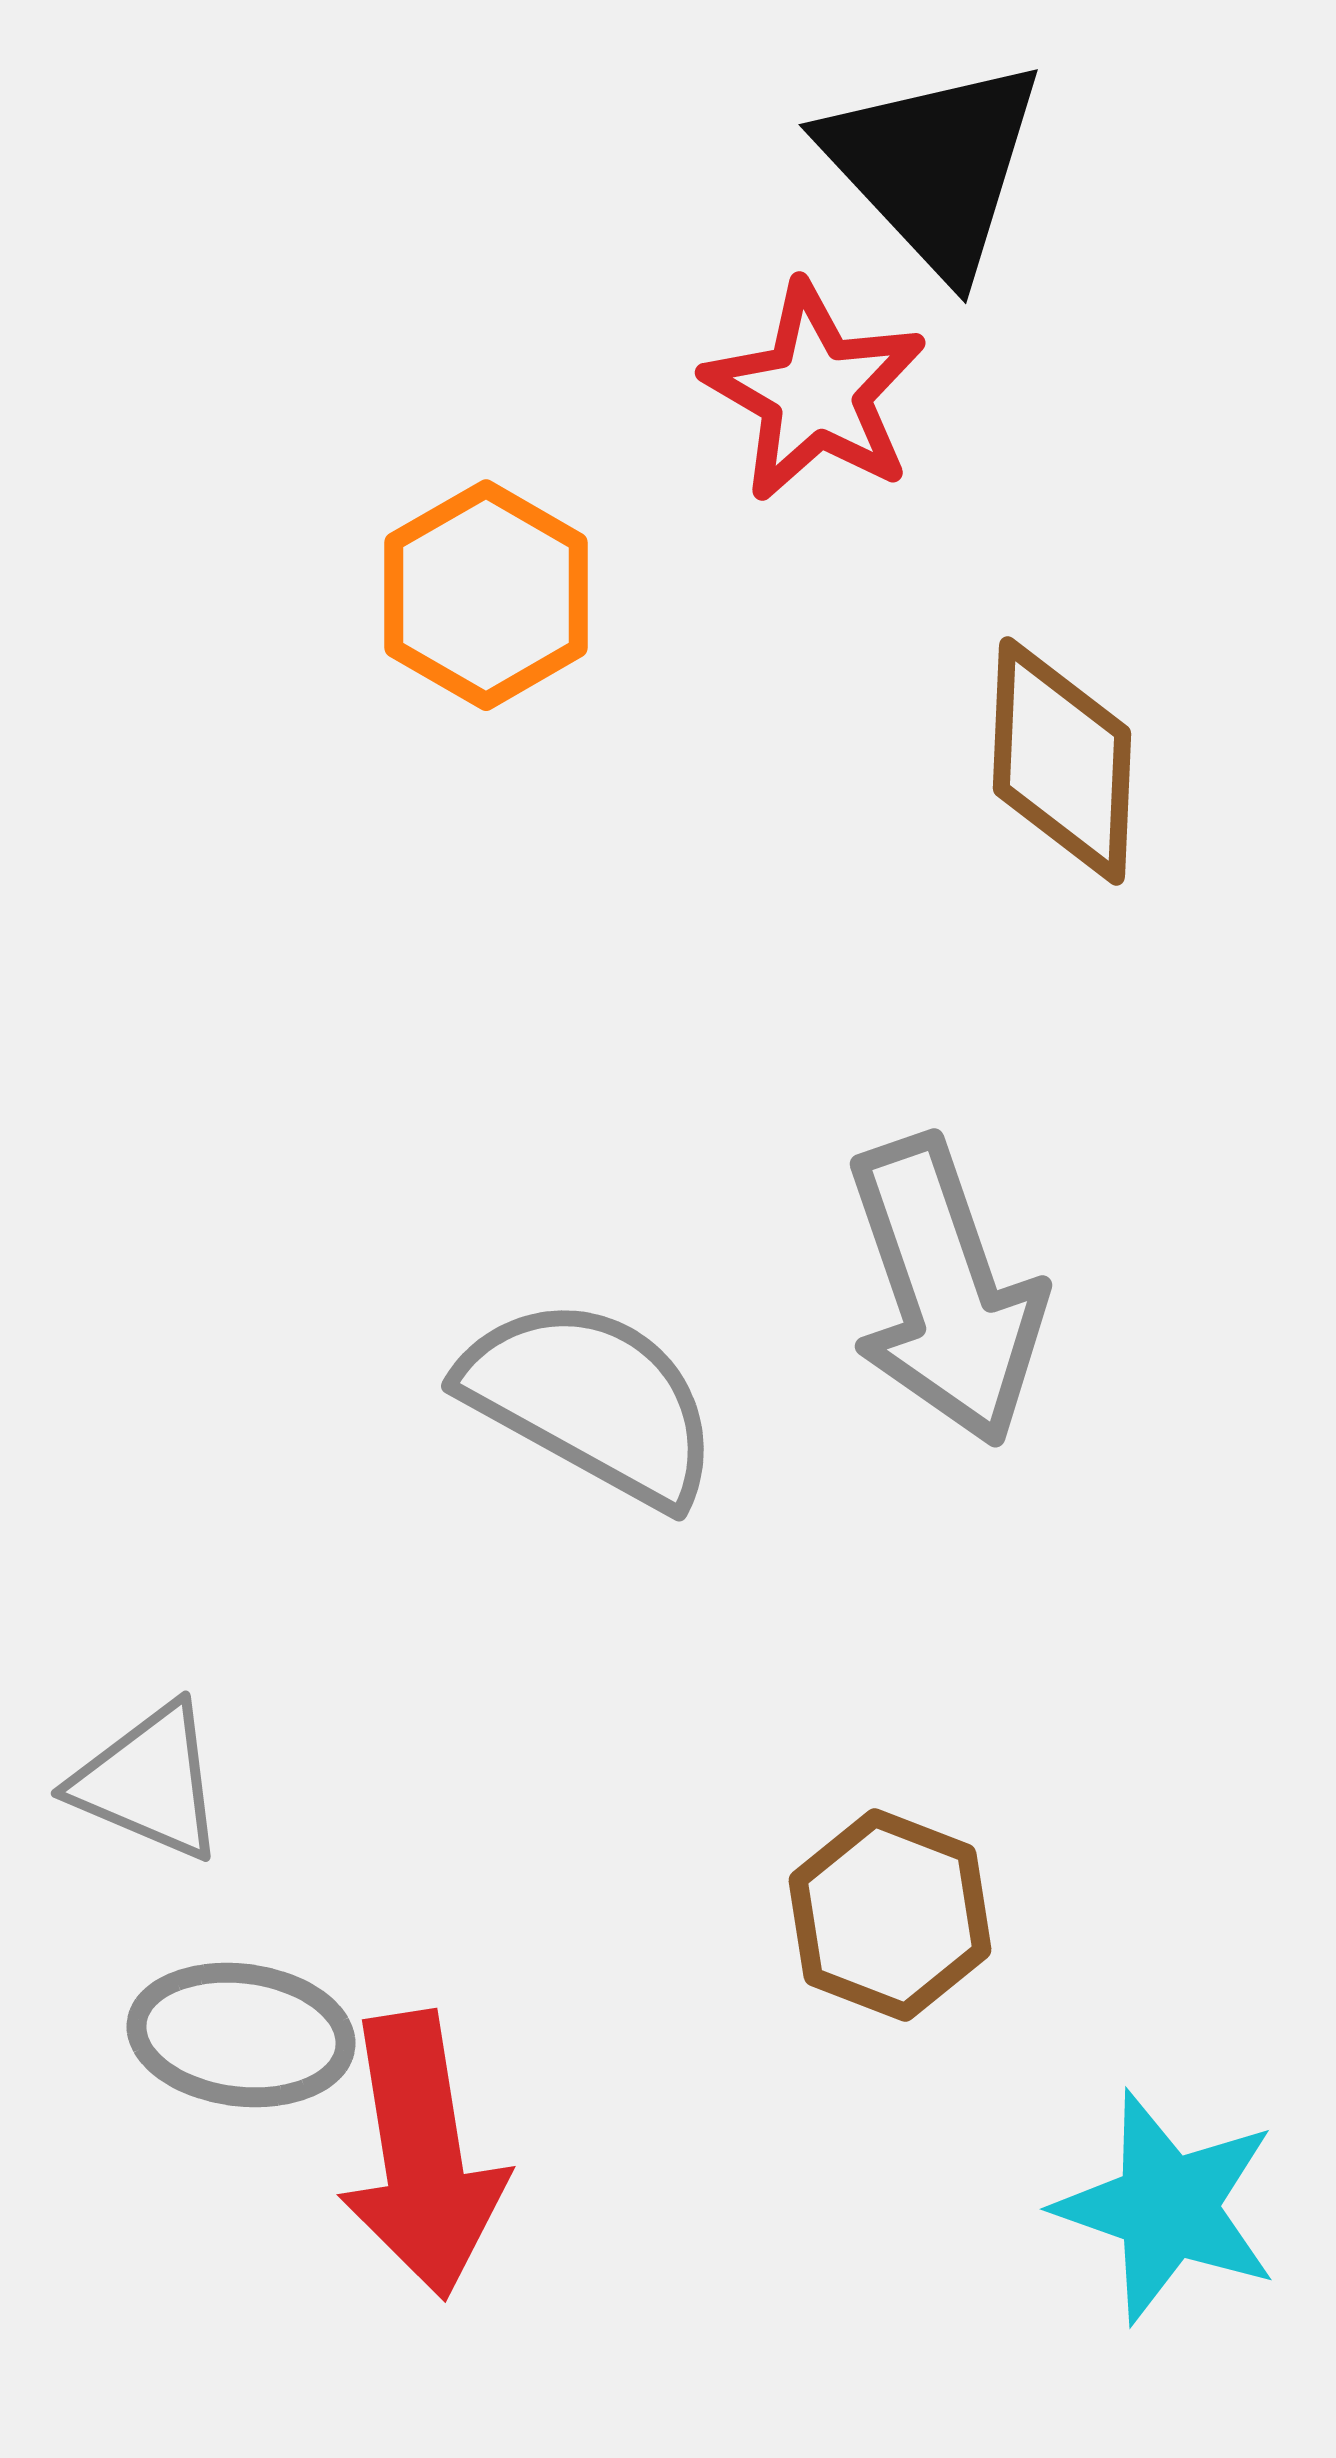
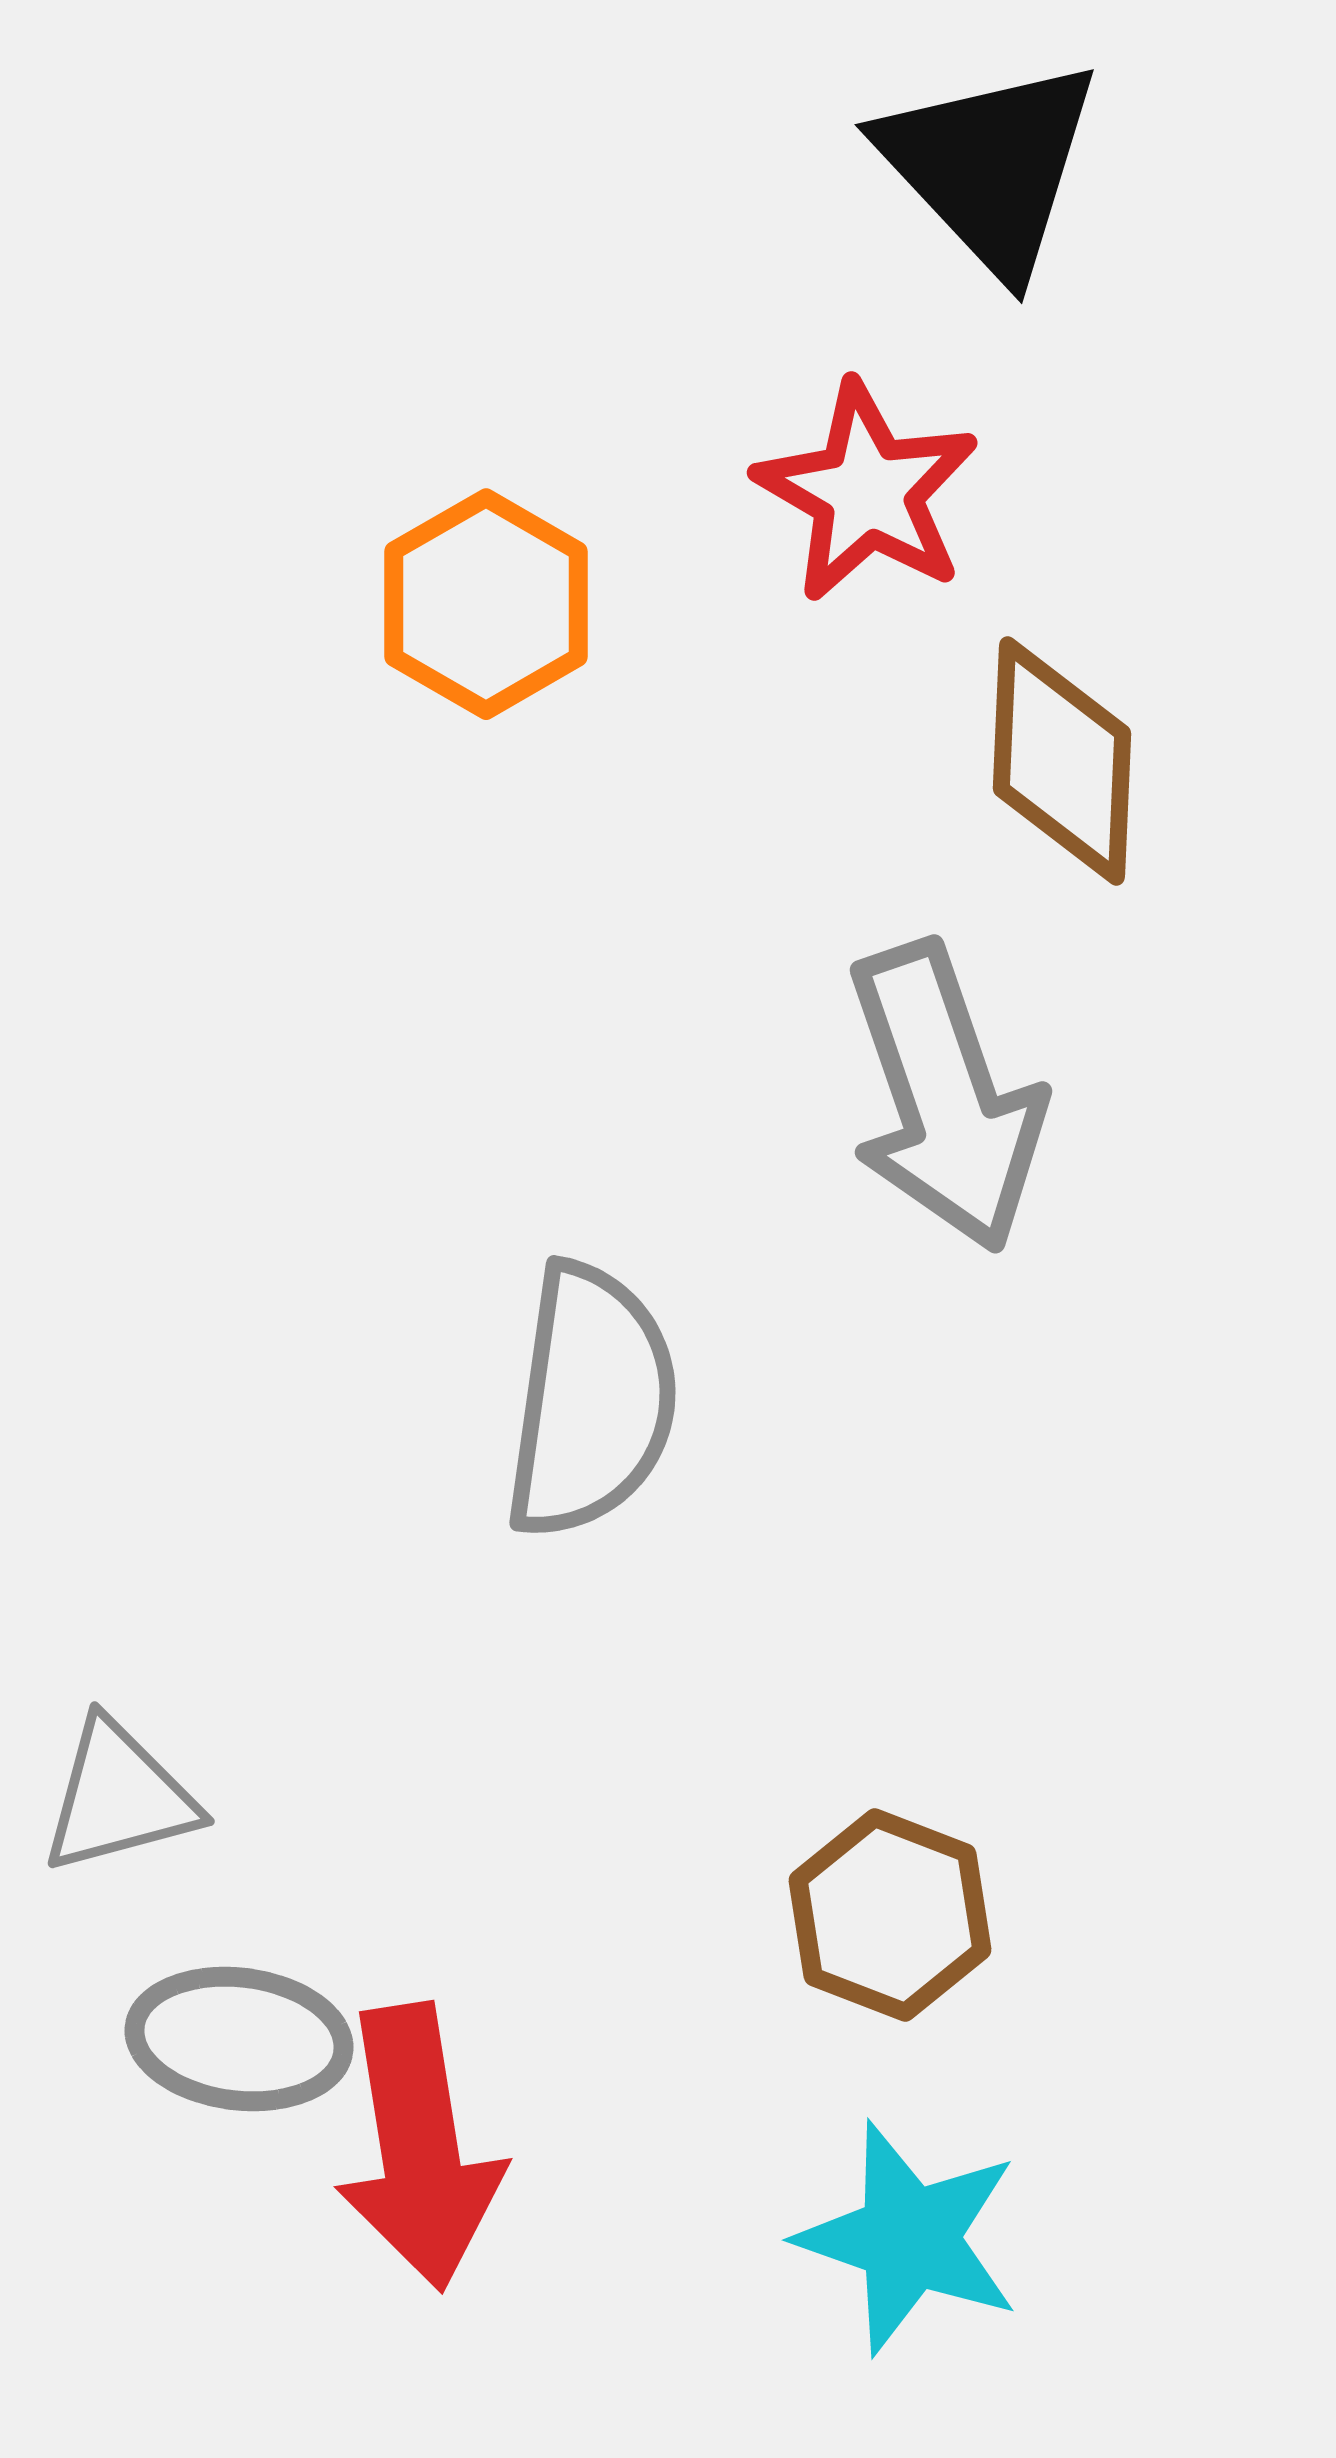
black triangle: moved 56 px right
red star: moved 52 px right, 100 px down
orange hexagon: moved 9 px down
gray arrow: moved 194 px up
gray semicircle: rotated 69 degrees clockwise
gray triangle: moved 30 px left, 15 px down; rotated 38 degrees counterclockwise
gray ellipse: moved 2 px left, 4 px down
red arrow: moved 3 px left, 8 px up
cyan star: moved 258 px left, 31 px down
